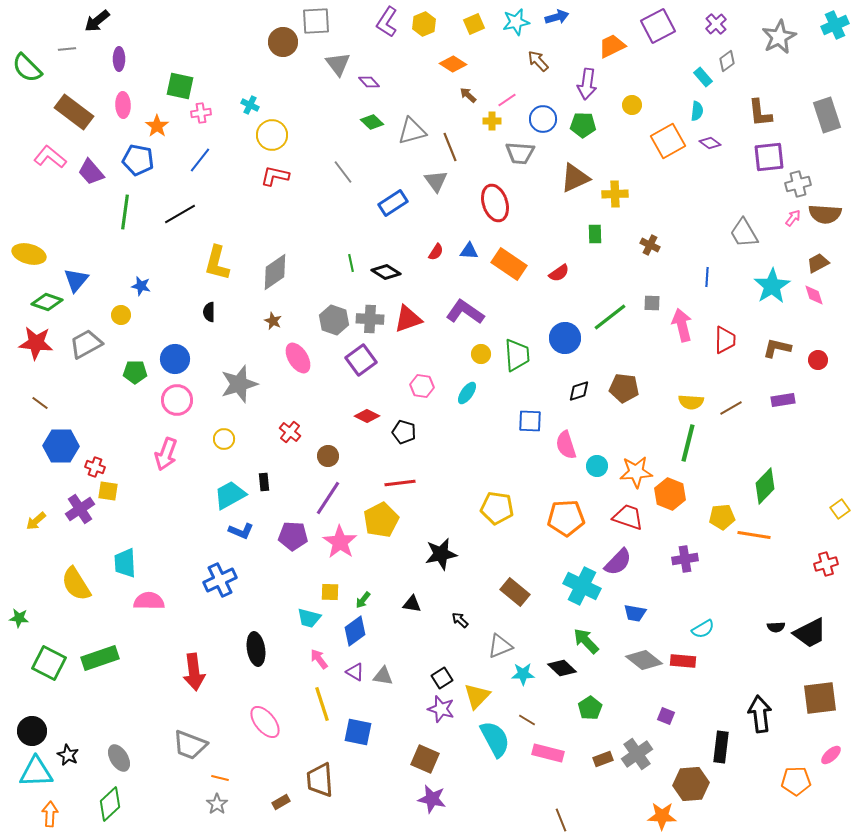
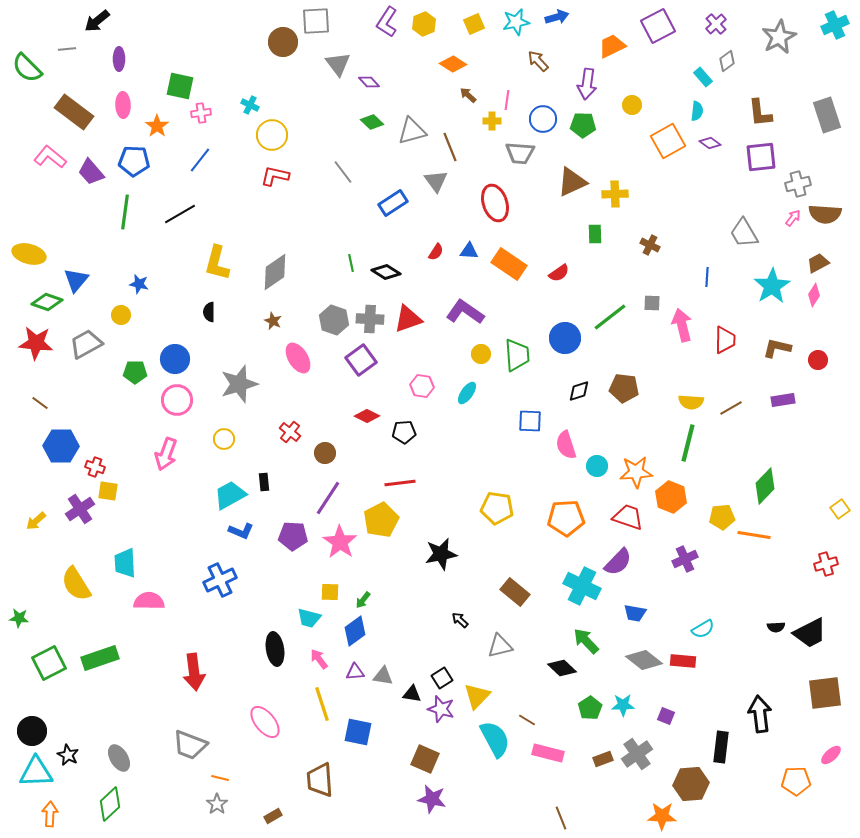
pink line at (507, 100): rotated 48 degrees counterclockwise
purple square at (769, 157): moved 8 px left
blue pentagon at (138, 160): moved 4 px left, 1 px down; rotated 8 degrees counterclockwise
brown triangle at (575, 178): moved 3 px left, 4 px down
blue star at (141, 286): moved 2 px left, 2 px up
pink diamond at (814, 295): rotated 50 degrees clockwise
black pentagon at (404, 432): rotated 20 degrees counterclockwise
brown circle at (328, 456): moved 3 px left, 3 px up
orange hexagon at (670, 494): moved 1 px right, 3 px down
purple cross at (685, 559): rotated 15 degrees counterclockwise
black triangle at (412, 604): moved 90 px down
gray triangle at (500, 646): rotated 8 degrees clockwise
black ellipse at (256, 649): moved 19 px right
green square at (49, 663): rotated 36 degrees clockwise
purple triangle at (355, 672): rotated 36 degrees counterclockwise
cyan star at (523, 674): moved 100 px right, 31 px down
brown square at (820, 698): moved 5 px right, 5 px up
brown rectangle at (281, 802): moved 8 px left, 14 px down
brown line at (561, 820): moved 2 px up
